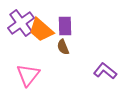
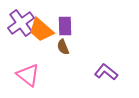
purple L-shape: moved 1 px right, 1 px down
pink triangle: rotated 30 degrees counterclockwise
